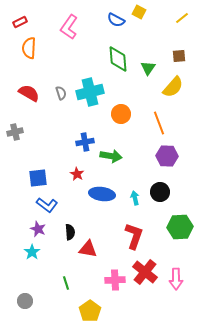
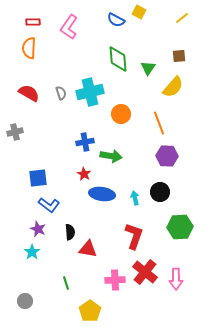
red rectangle: moved 13 px right; rotated 24 degrees clockwise
red star: moved 7 px right
blue L-shape: moved 2 px right
